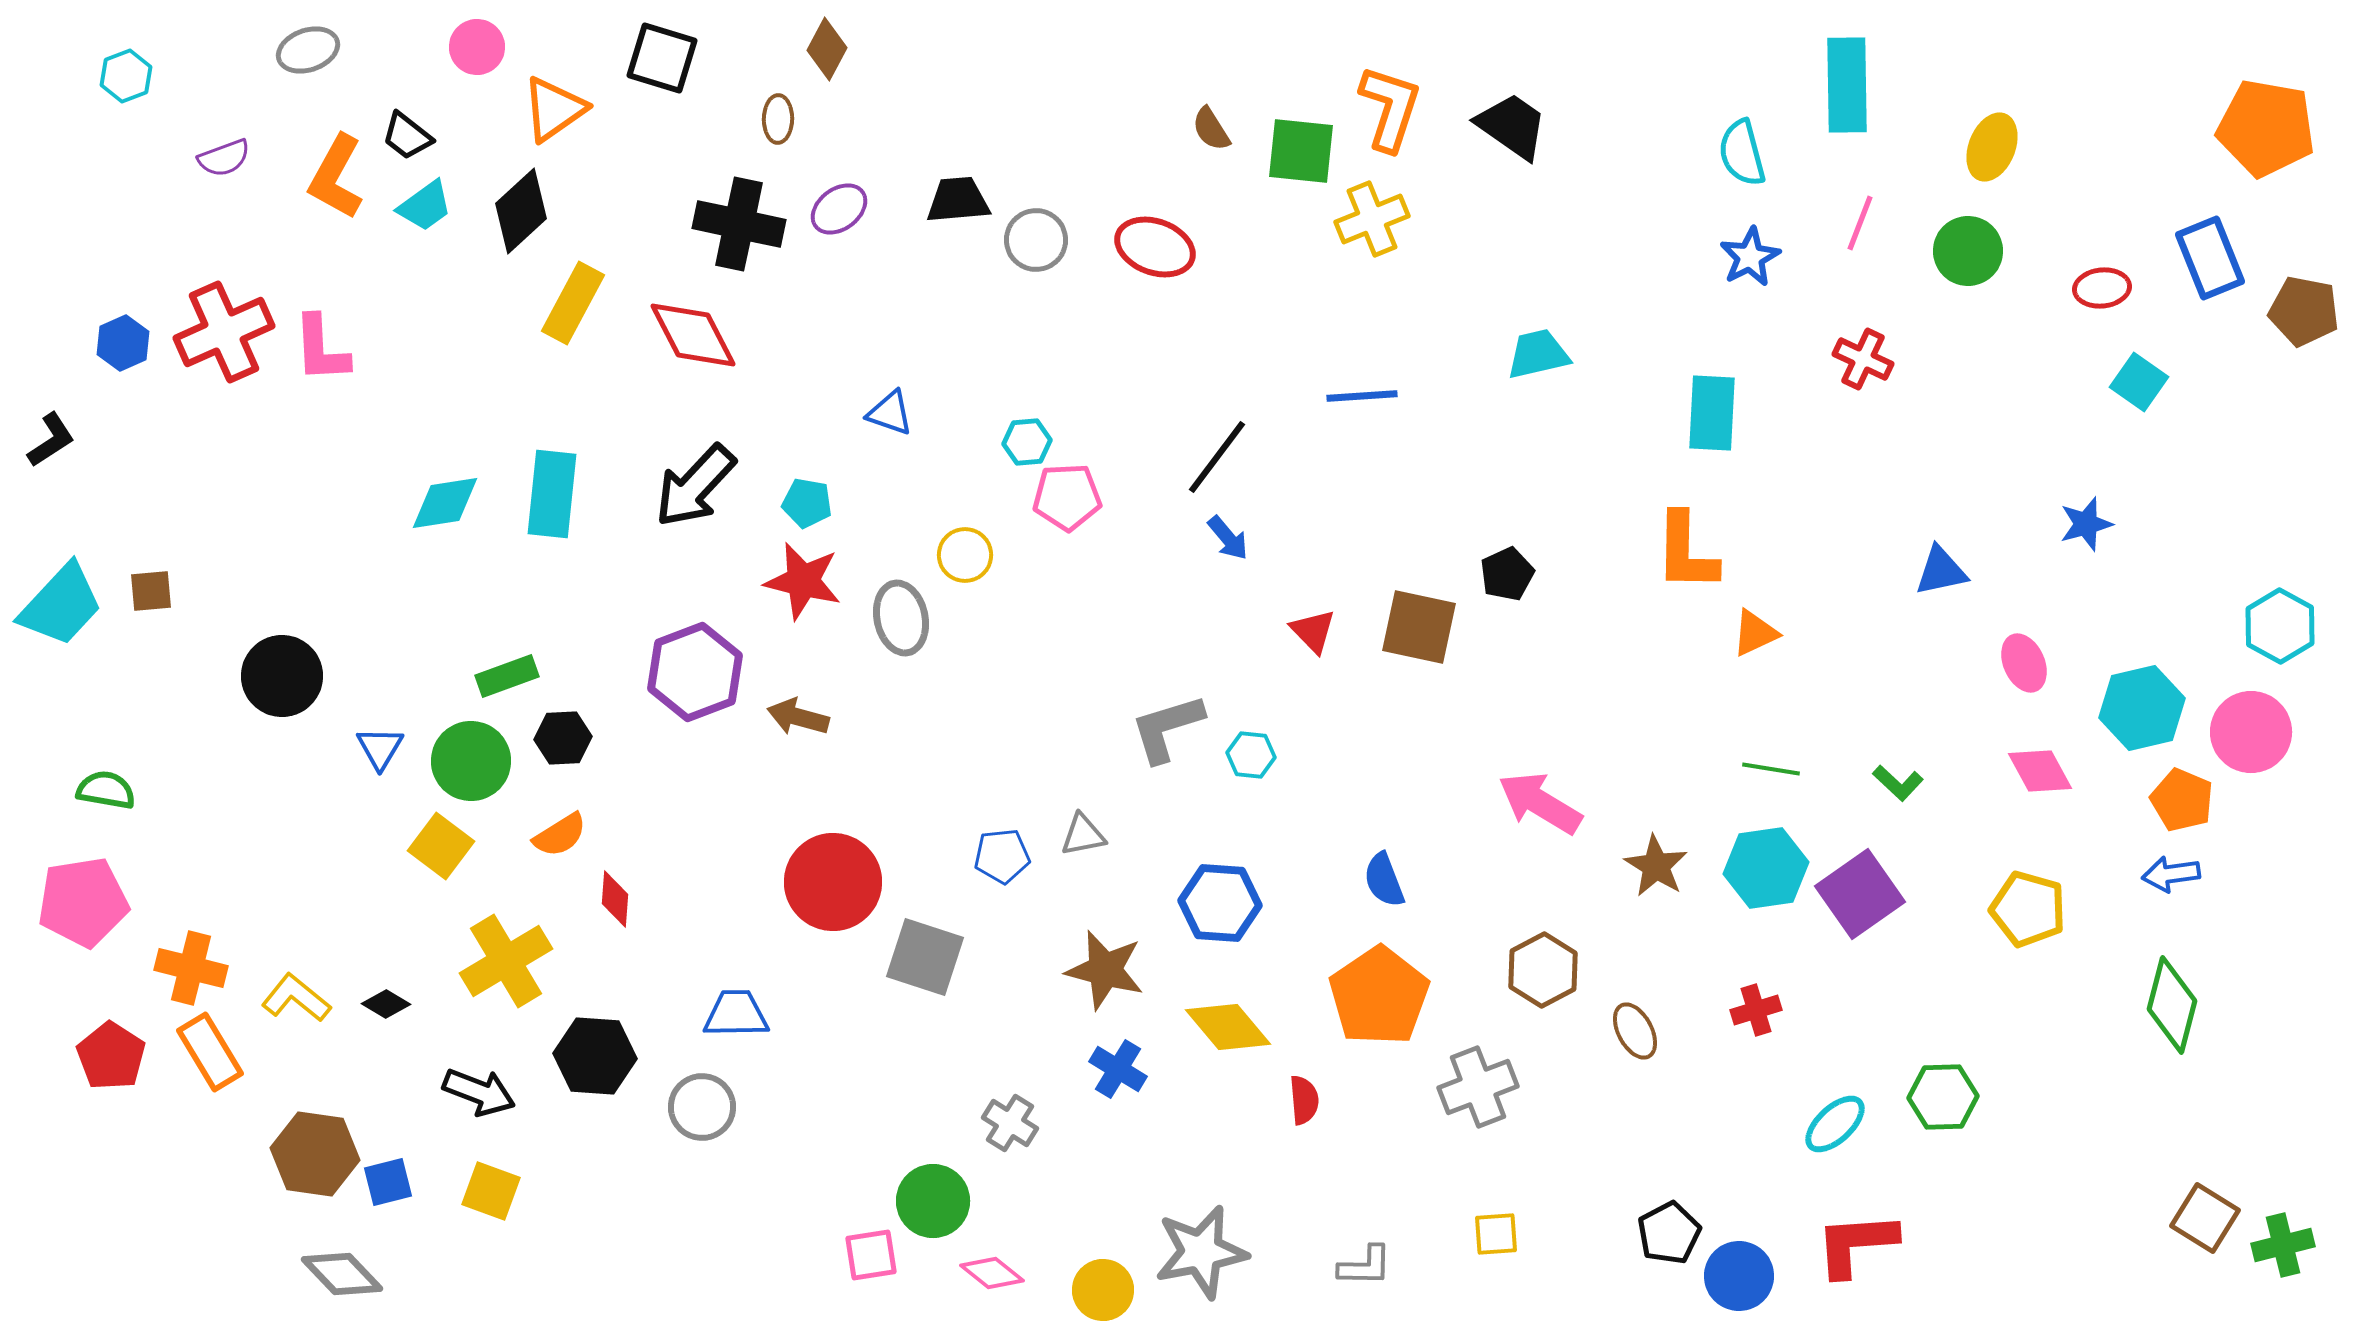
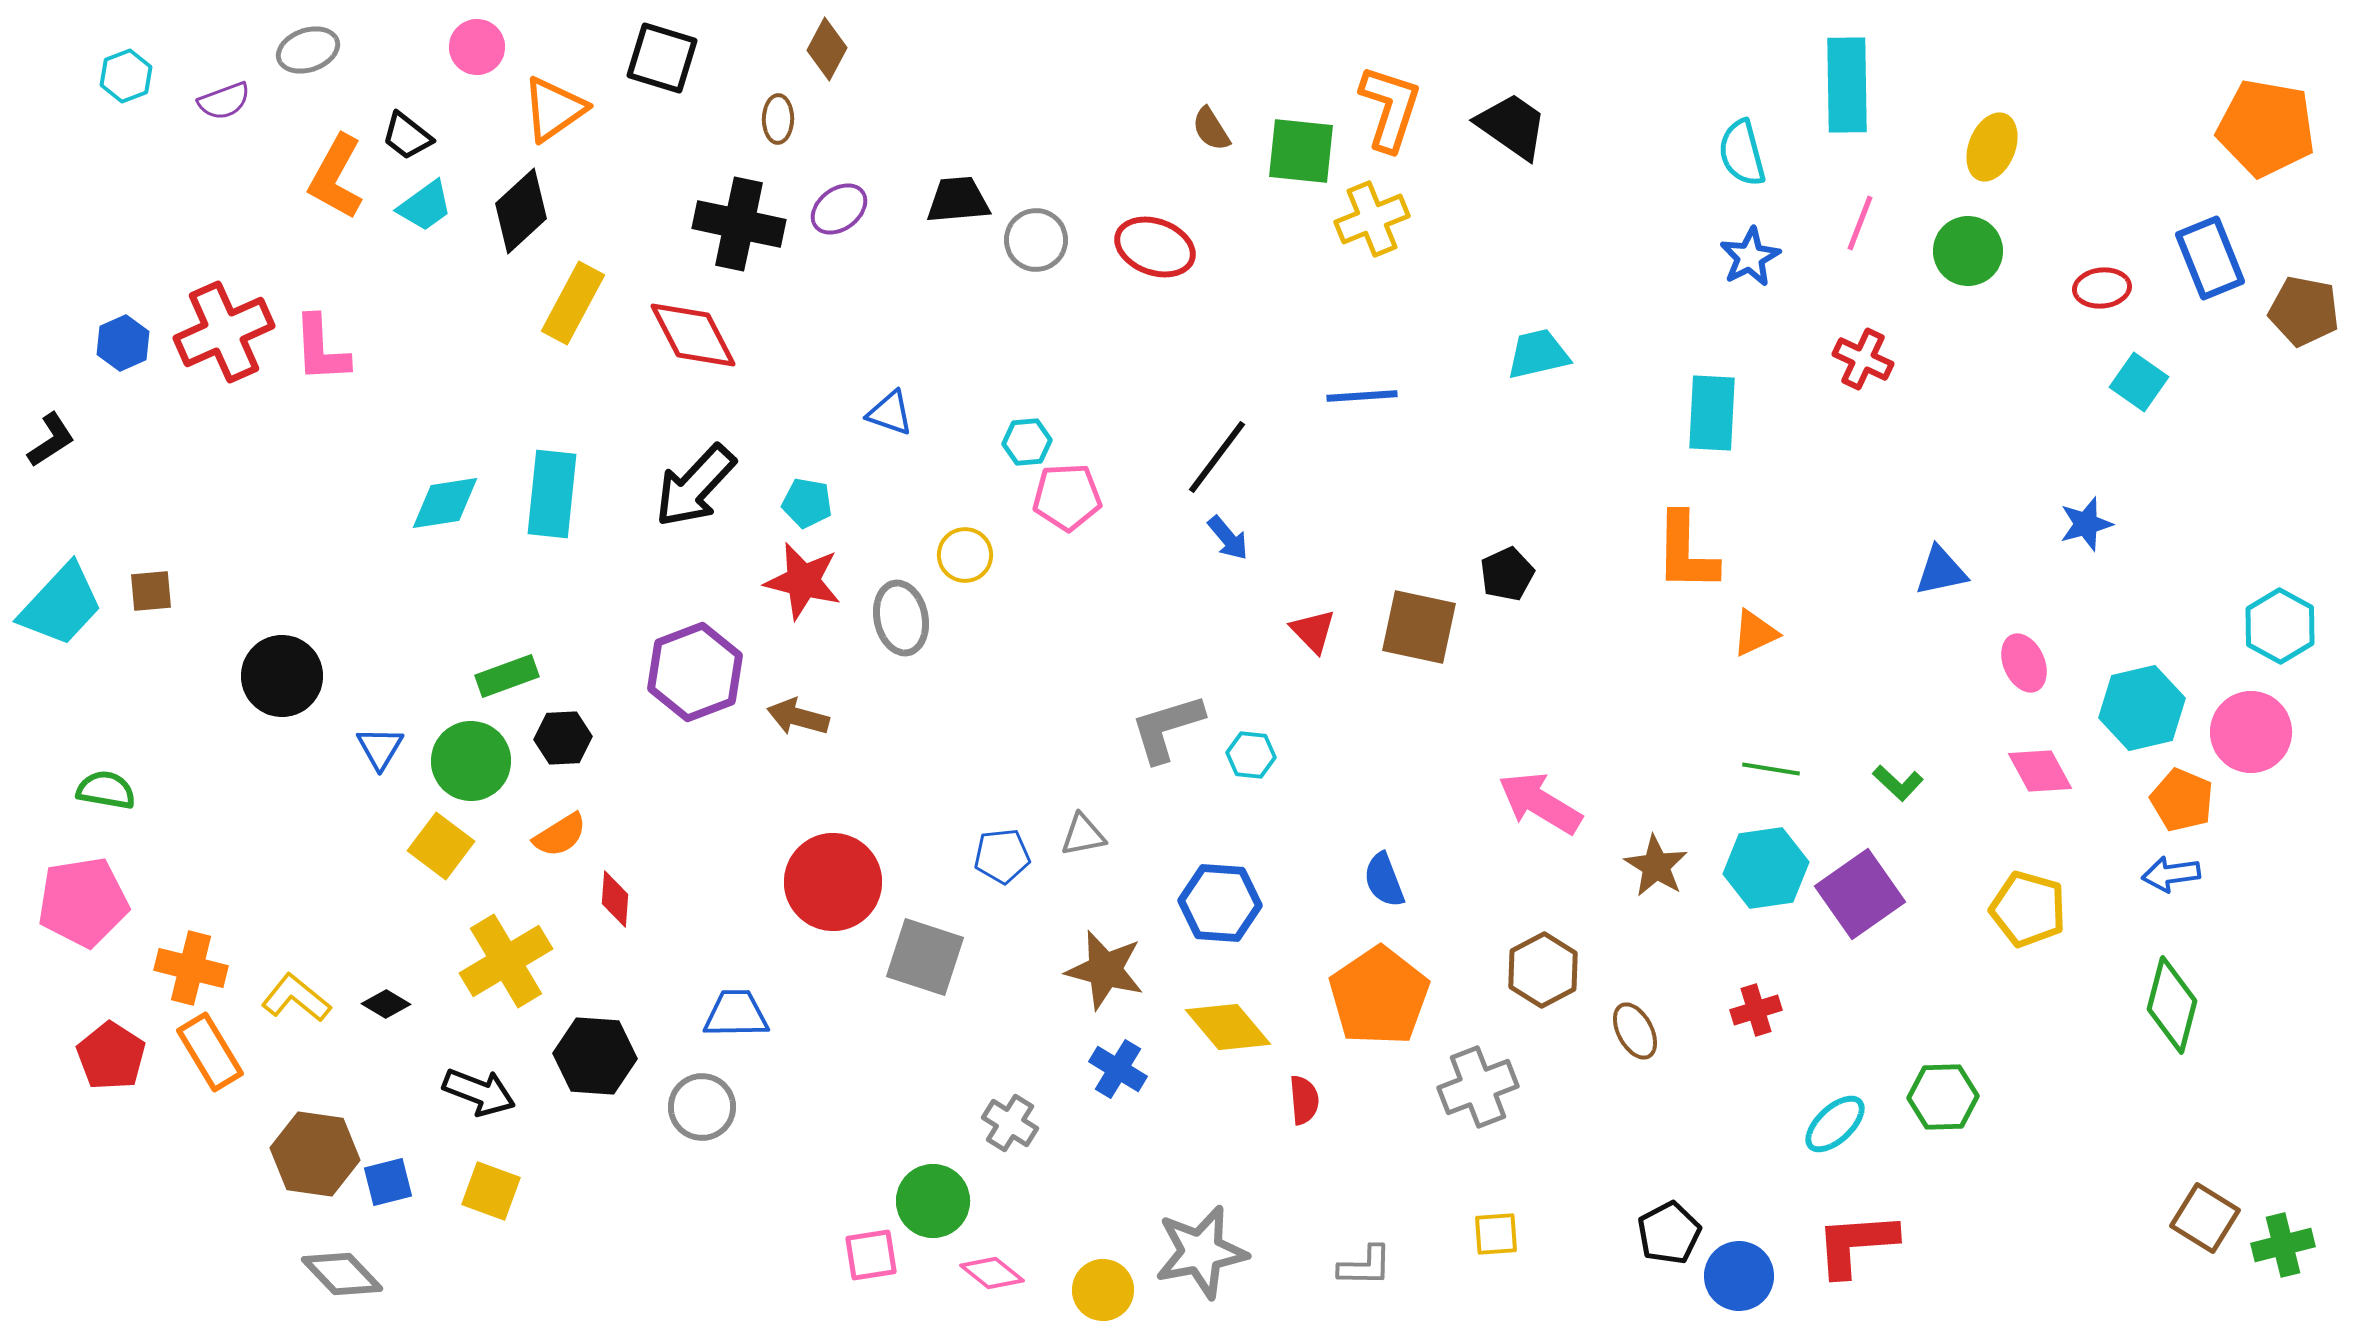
purple semicircle at (224, 158): moved 57 px up
